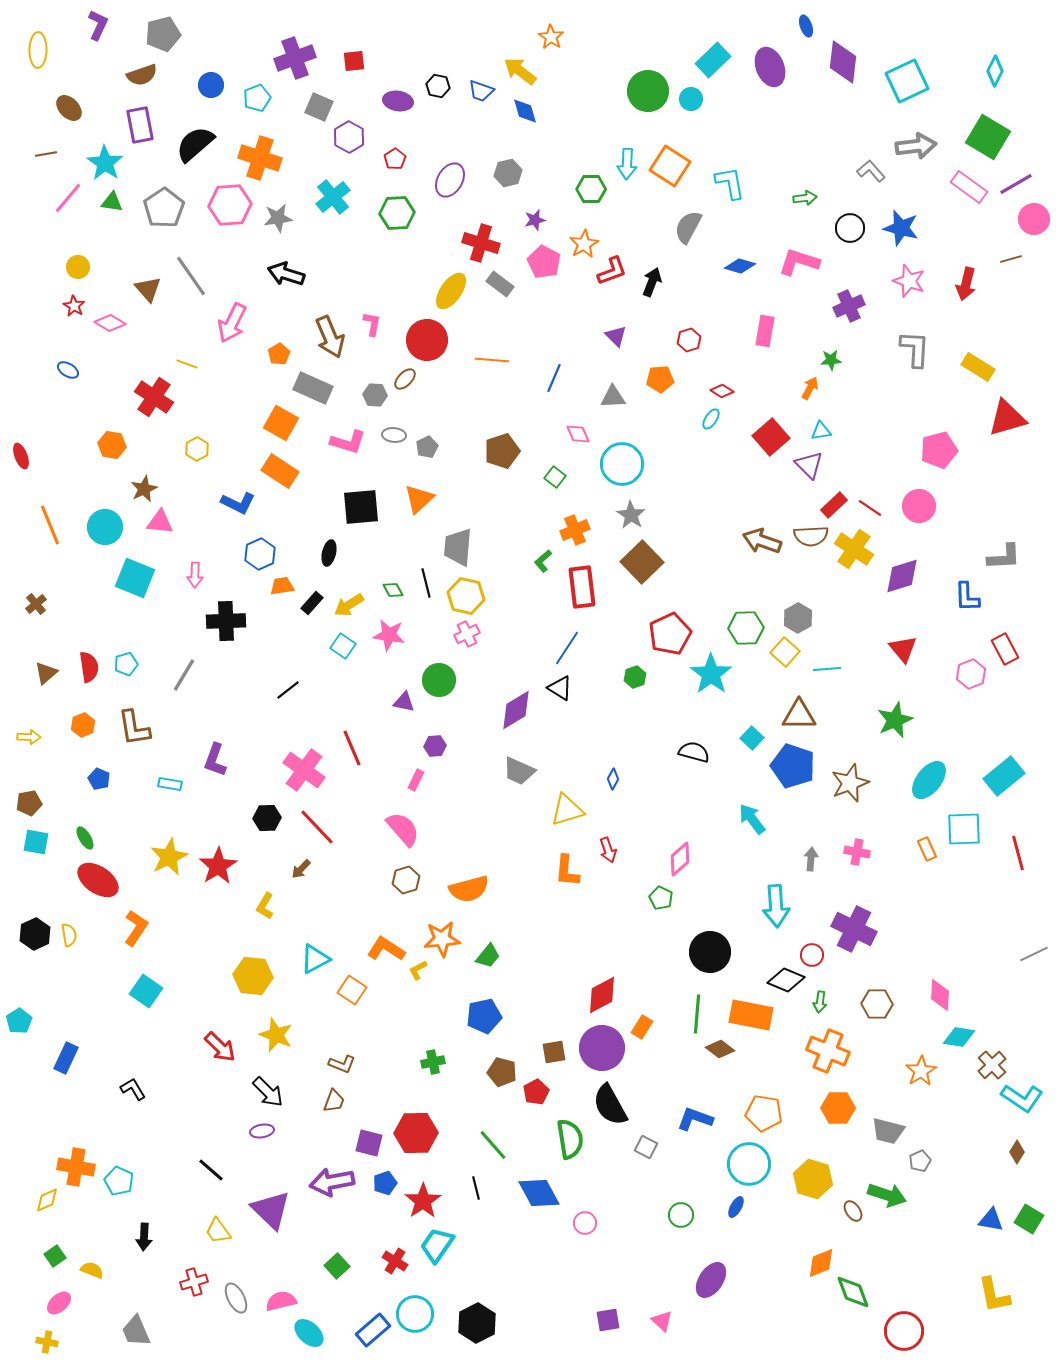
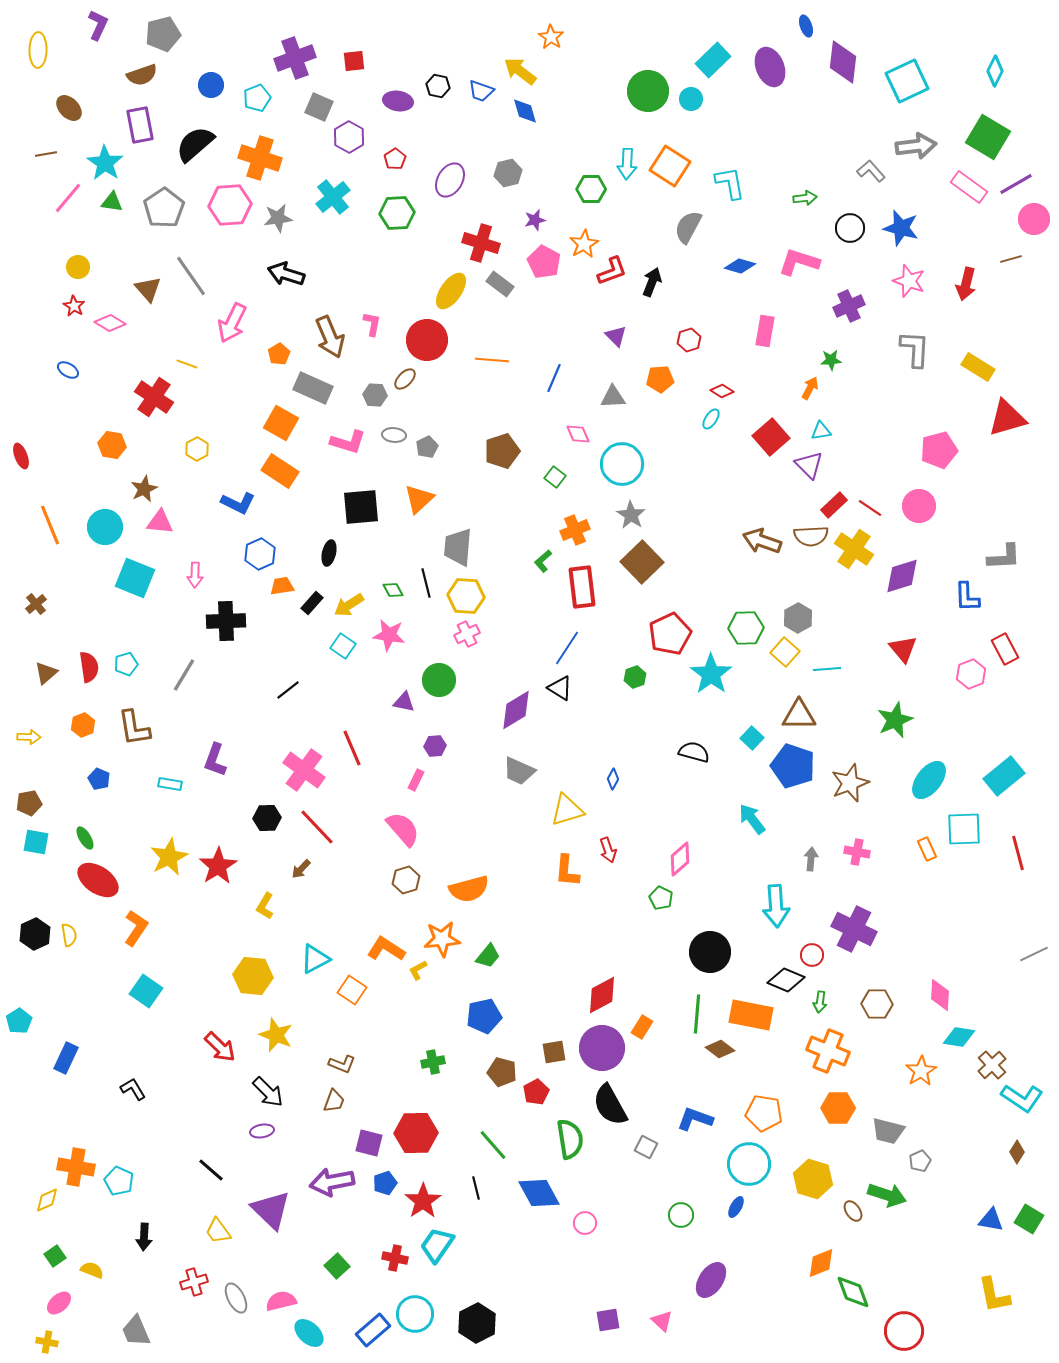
yellow hexagon at (466, 596): rotated 9 degrees counterclockwise
red cross at (395, 1261): moved 3 px up; rotated 20 degrees counterclockwise
